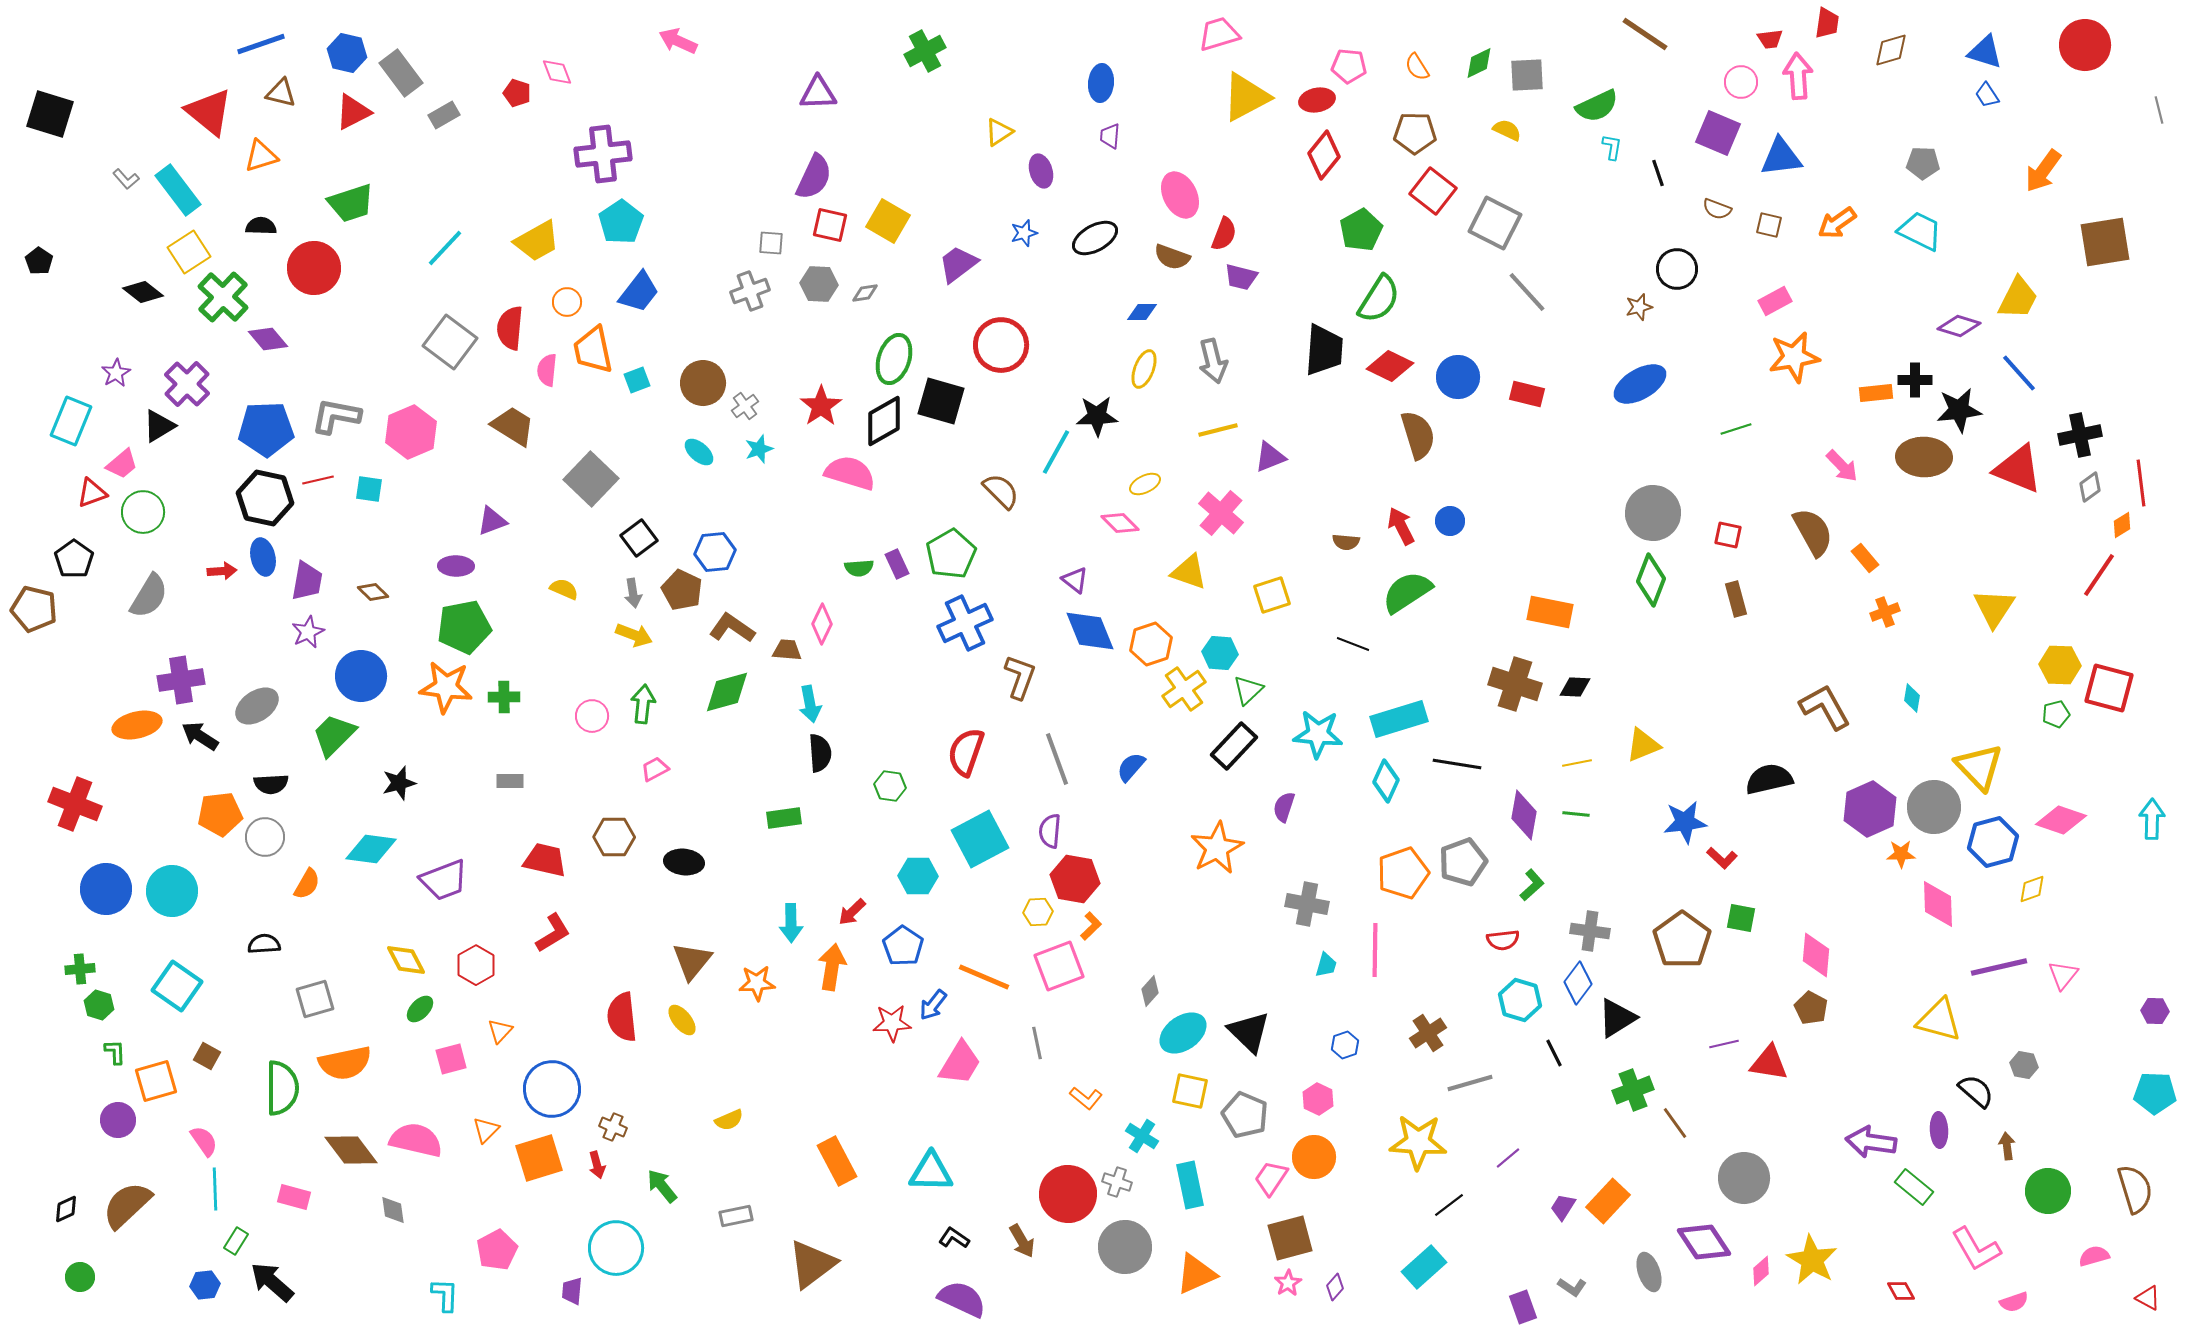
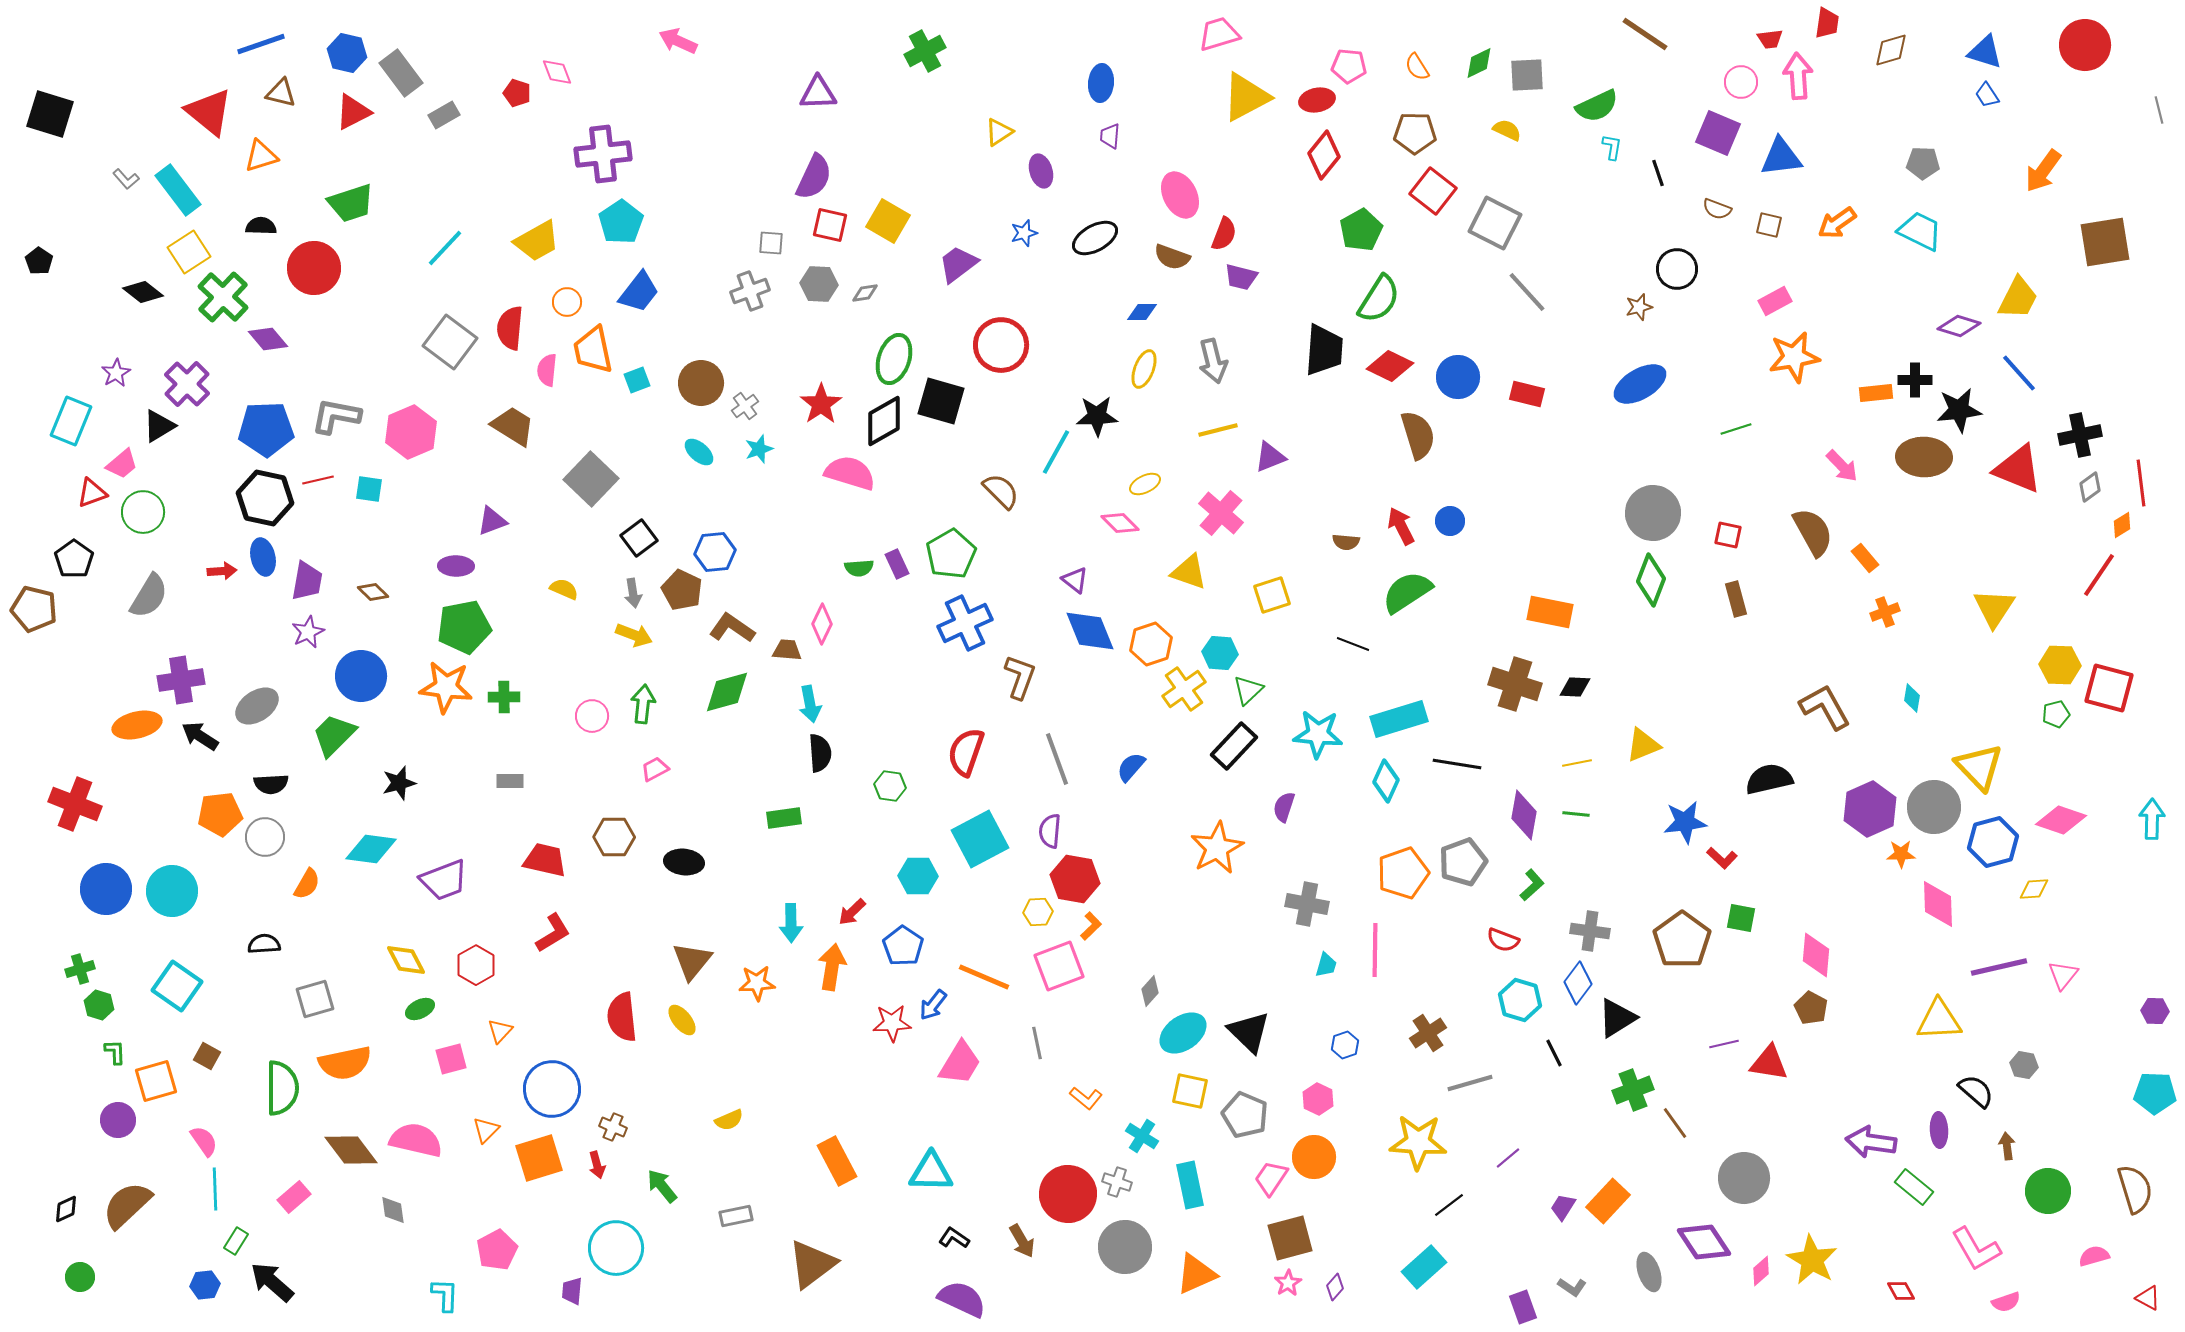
brown circle at (703, 383): moved 2 px left
red star at (821, 406): moved 2 px up
yellow diamond at (2032, 889): moved 2 px right; rotated 16 degrees clockwise
red semicircle at (1503, 940): rotated 28 degrees clockwise
green cross at (80, 969): rotated 12 degrees counterclockwise
green ellipse at (420, 1009): rotated 20 degrees clockwise
yellow triangle at (1939, 1020): rotated 18 degrees counterclockwise
pink rectangle at (294, 1197): rotated 56 degrees counterclockwise
pink semicircle at (2014, 1302): moved 8 px left
